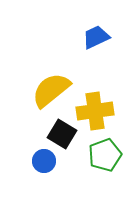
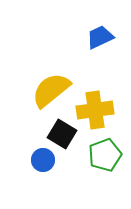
blue trapezoid: moved 4 px right
yellow cross: moved 1 px up
blue circle: moved 1 px left, 1 px up
